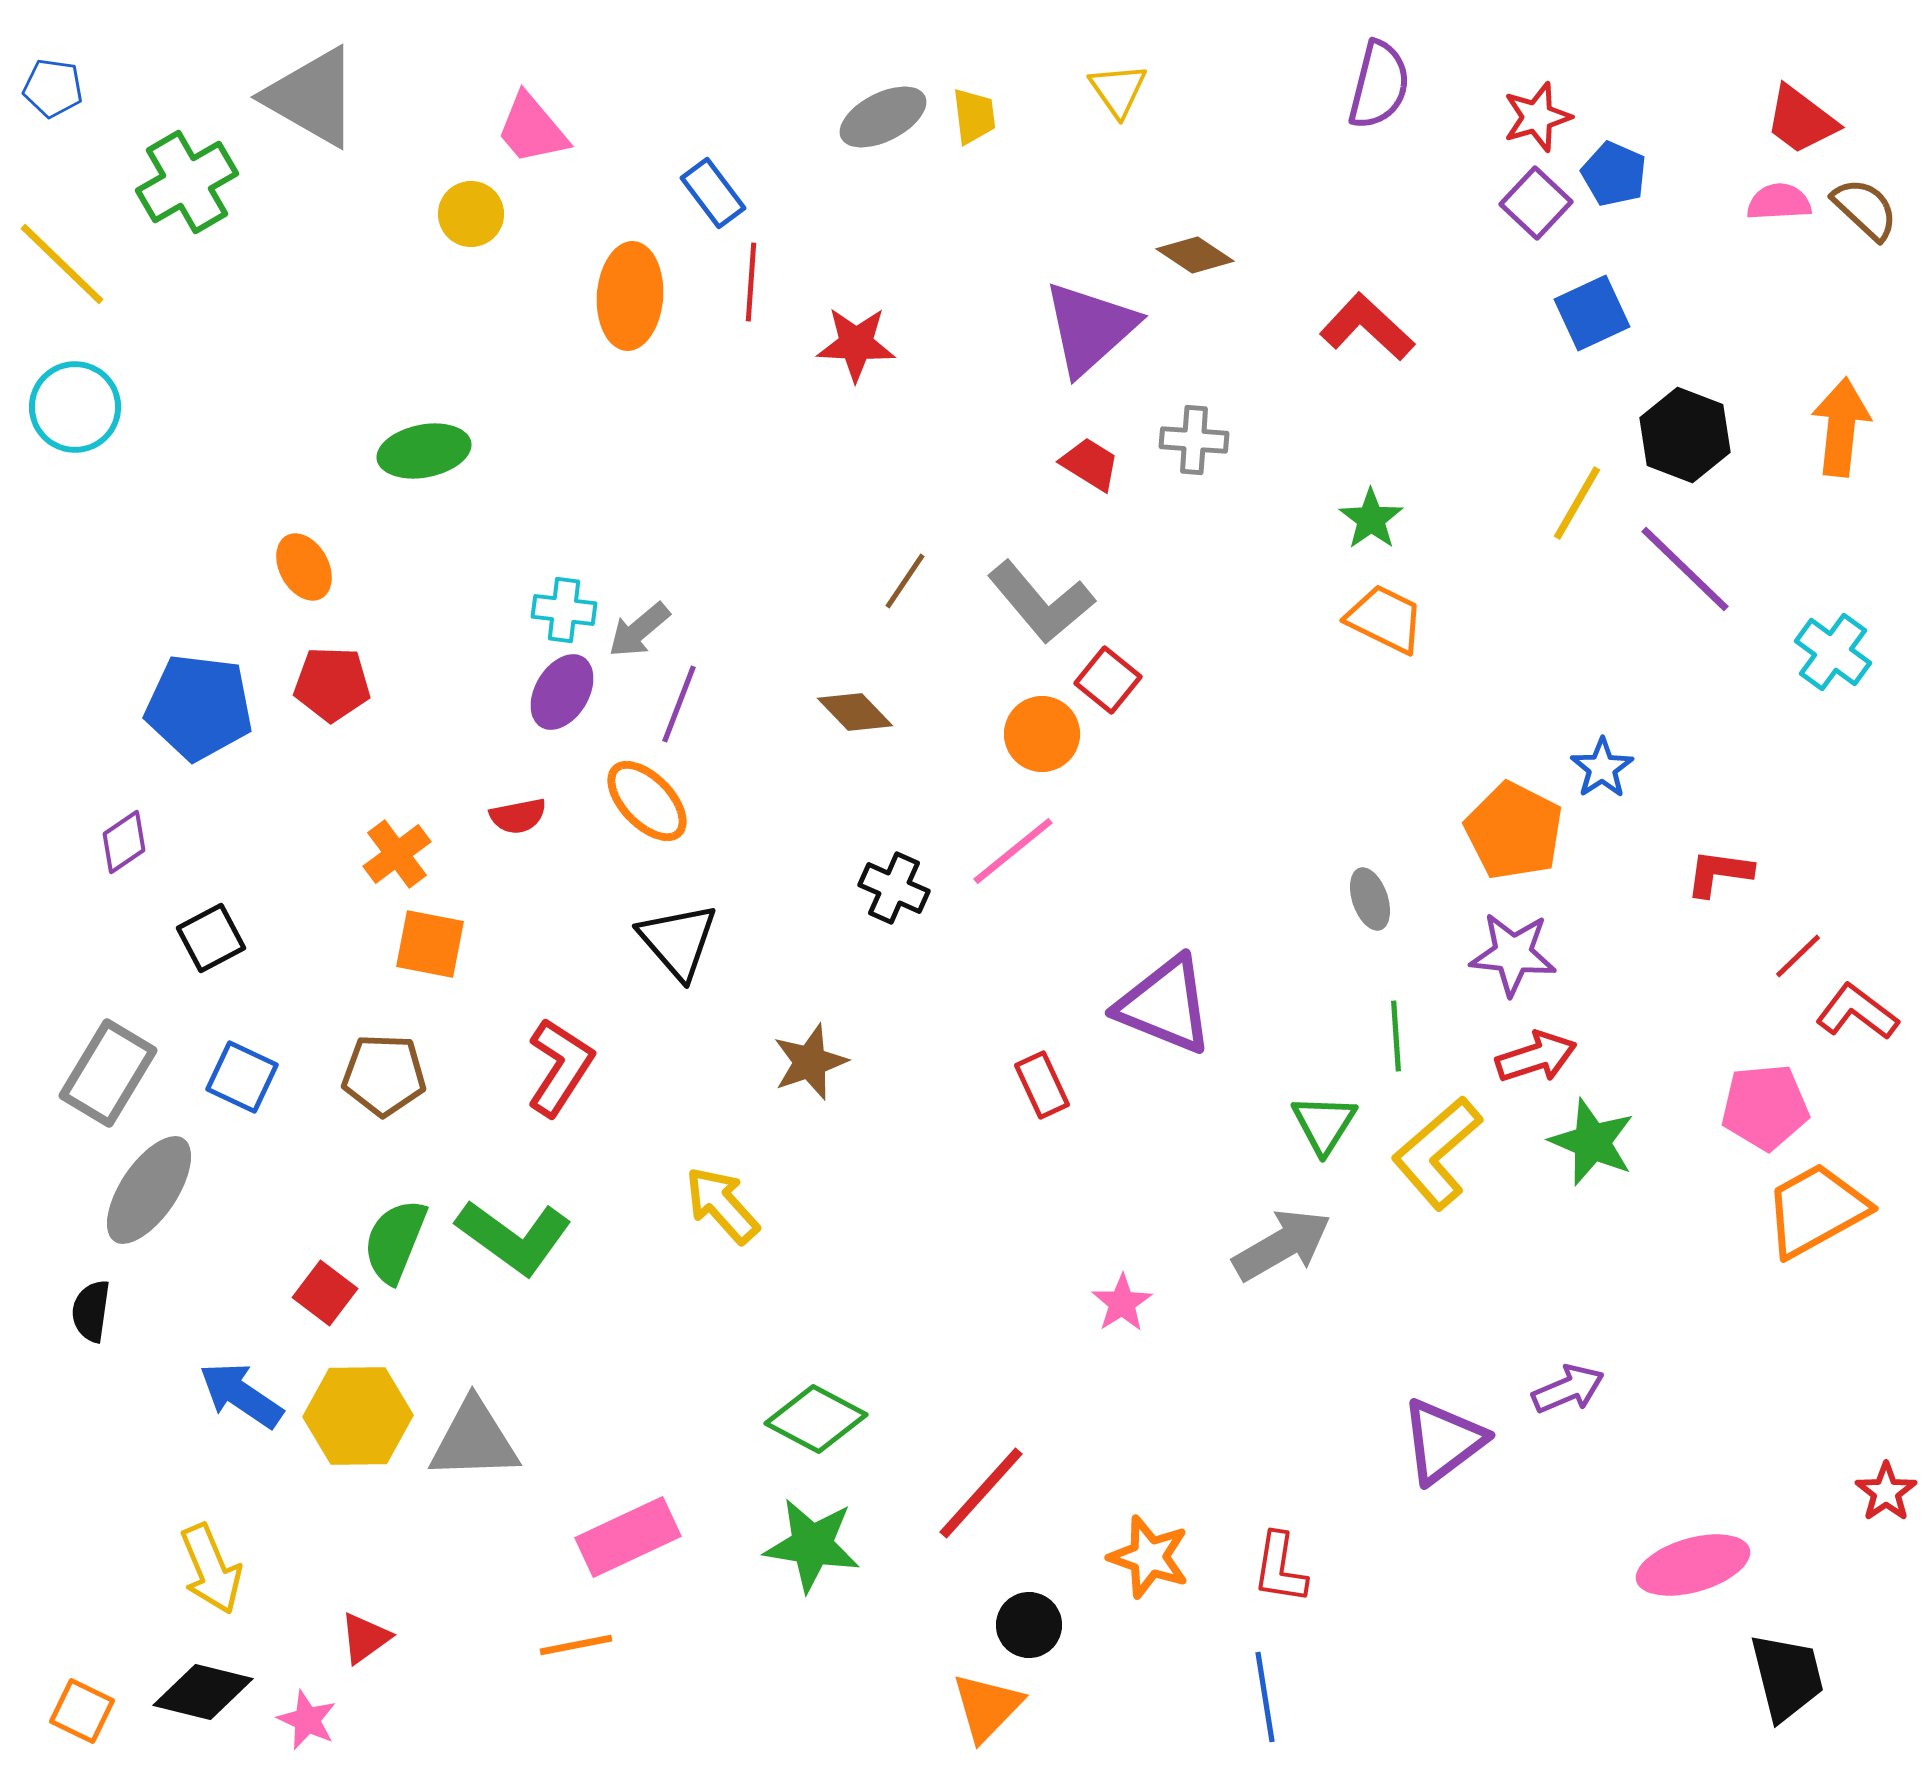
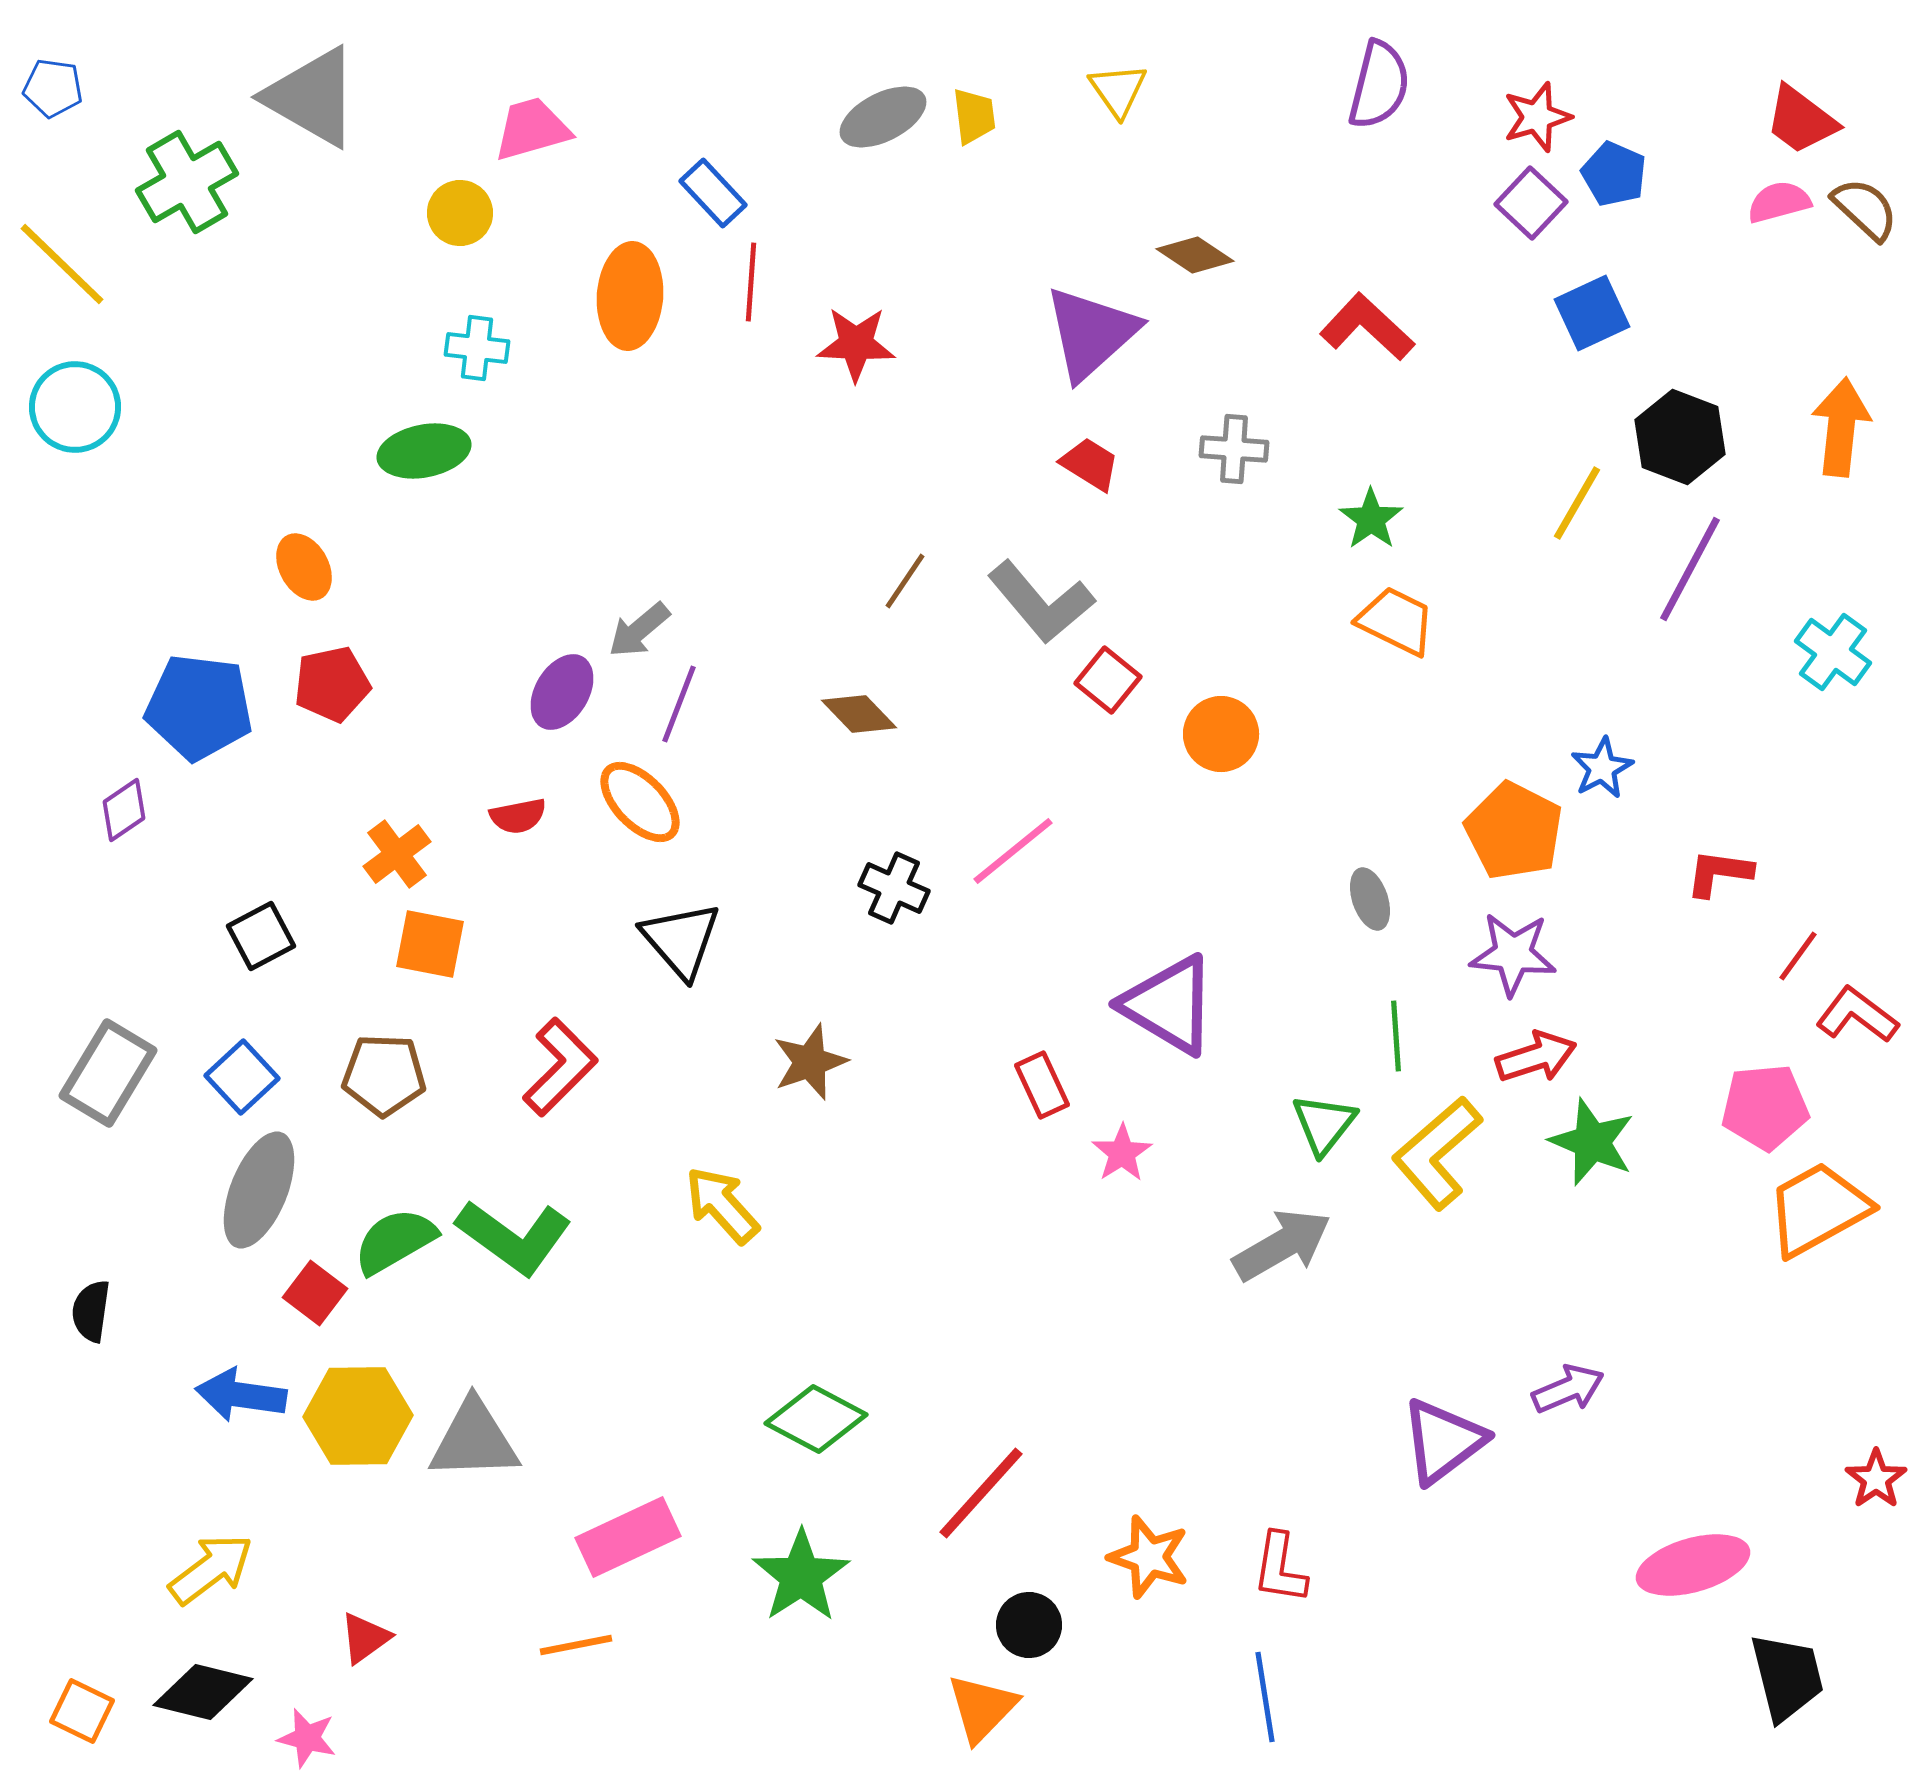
pink trapezoid at (532, 129): rotated 114 degrees clockwise
blue rectangle at (713, 193): rotated 6 degrees counterclockwise
pink semicircle at (1779, 202): rotated 12 degrees counterclockwise
purple square at (1536, 203): moved 5 px left
yellow circle at (471, 214): moved 11 px left, 1 px up
purple triangle at (1090, 328): moved 1 px right, 5 px down
black hexagon at (1685, 435): moved 5 px left, 2 px down
gray cross at (1194, 440): moved 40 px right, 9 px down
purple line at (1685, 569): moved 5 px right; rotated 74 degrees clockwise
cyan cross at (564, 610): moved 87 px left, 262 px up
orange trapezoid at (1385, 619): moved 11 px right, 2 px down
red pentagon at (332, 684): rotated 14 degrees counterclockwise
brown diamond at (855, 712): moved 4 px right, 2 px down
orange circle at (1042, 734): moved 179 px right
blue star at (1602, 768): rotated 6 degrees clockwise
orange ellipse at (647, 801): moved 7 px left, 1 px down
purple diamond at (124, 842): moved 32 px up
black square at (211, 938): moved 50 px right, 2 px up
black triangle at (678, 941): moved 3 px right, 1 px up
red line at (1798, 956): rotated 10 degrees counterclockwise
purple triangle at (1165, 1005): moved 4 px right; rotated 9 degrees clockwise
red L-shape at (1857, 1012): moved 3 px down
red L-shape at (560, 1067): rotated 12 degrees clockwise
blue square at (242, 1077): rotated 22 degrees clockwise
green triangle at (1324, 1124): rotated 6 degrees clockwise
gray ellipse at (149, 1190): moved 110 px right; rotated 12 degrees counterclockwise
orange trapezoid at (1816, 1210): moved 2 px right, 1 px up
green semicircle at (395, 1241): rotated 38 degrees clockwise
red square at (325, 1293): moved 10 px left
pink star at (1122, 1303): moved 150 px up
blue arrow at (241, 1395): rotated 26 degrees counterclockwise
red star at (1886, 1492): moved 10 px left, 13 px up
green star at (812, 1545): moved 11 px left, 31 px down; rotated 30 degrees clockwise
yellow arrow at (211, 1569): rotated 104 degrees counterclockwise
orange triangle at (987, 1707): moved 5 px left, 1 px down
pink star at (307, 1720): moved 18 px down; rotated 10 degrees counterclockwise
